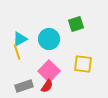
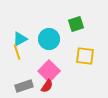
yellow square: moved 2 px right, 8 px up
